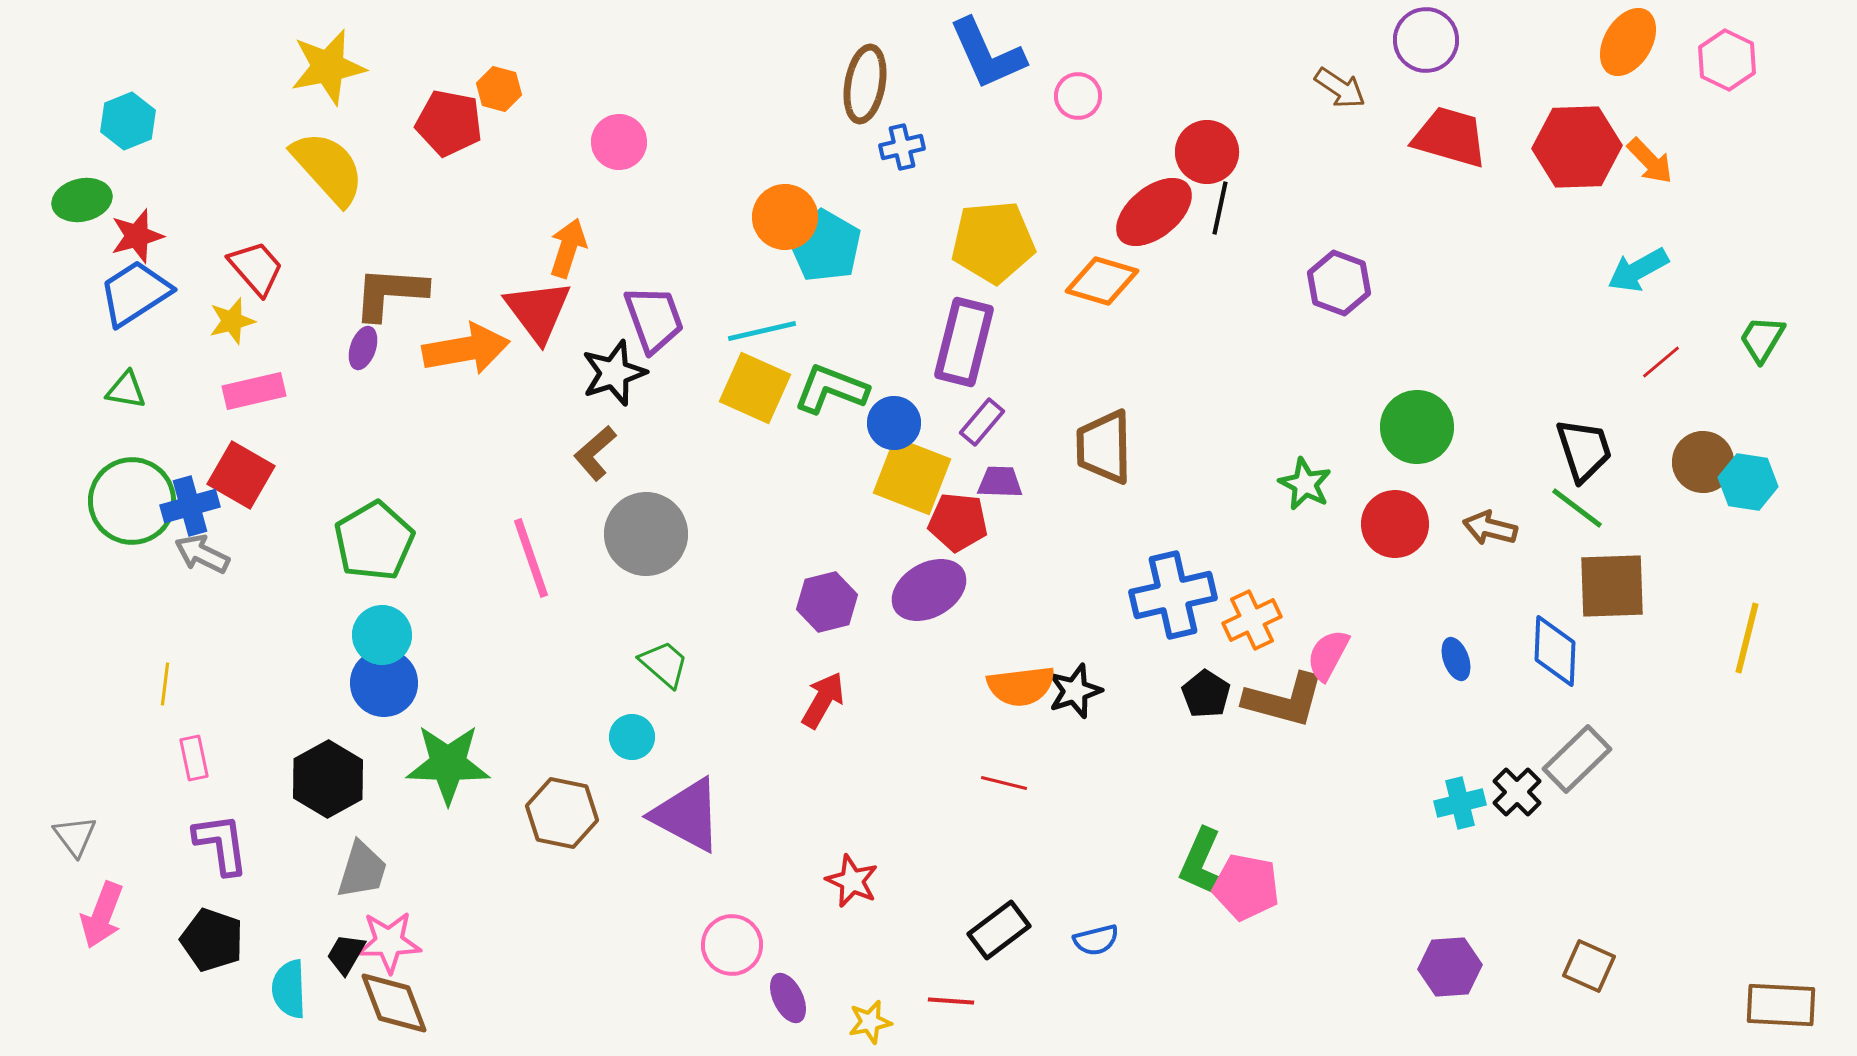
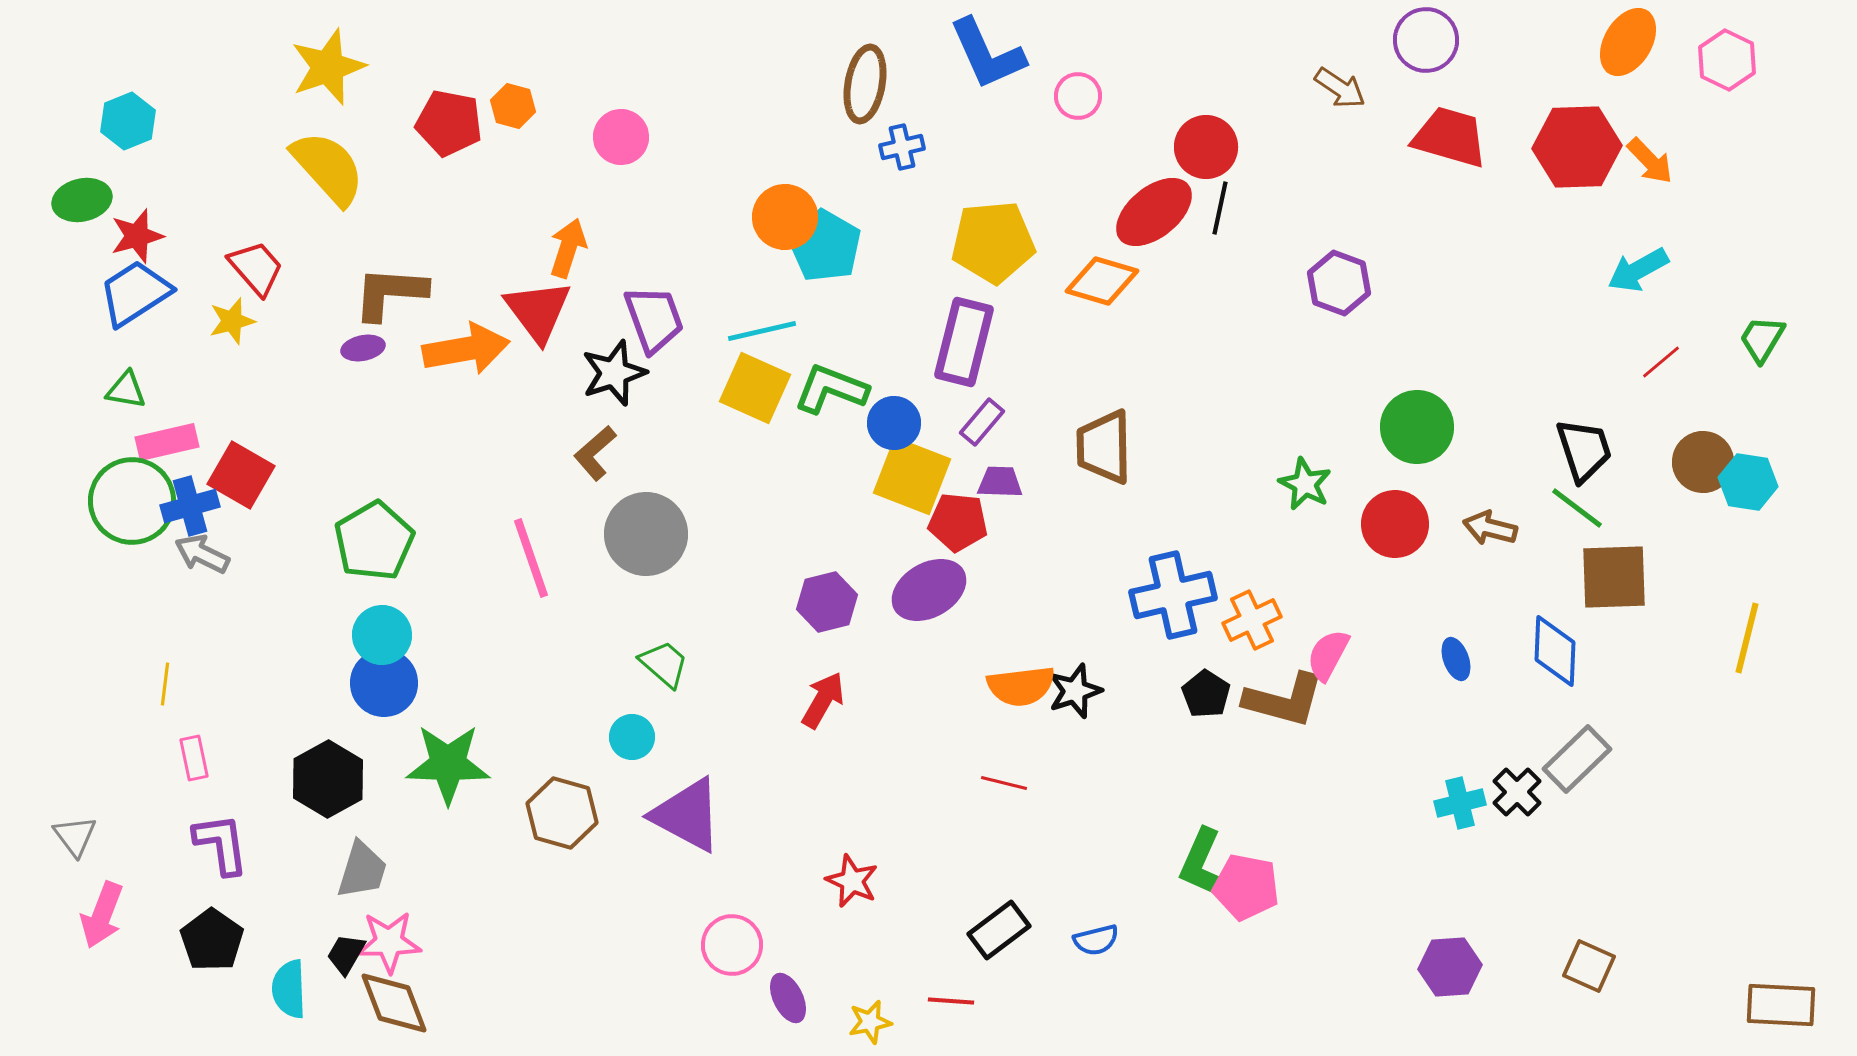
yellow star at (328, 67): rotated 8 degrees counterclockwise
orange hexagon at (499, 89): moved 14 px right, 17 px down
pink circle at (619, 142): moved 2 px right, 5 px up
red circle at (1207, 152): moved 1 px left, 5 px up
purple ellipse at (363, 348): rotated 60 degrees clockwise
pink rectangle at (254, 391): moved 87 px left, 51 px down
brown square at (1612, 586): moved 2 px right, 9 px up
brown hexagon at (562, 813): rotated 4 degrees clockwise
black pentagon at (212, 940): rotated 16 degrees clockwise
